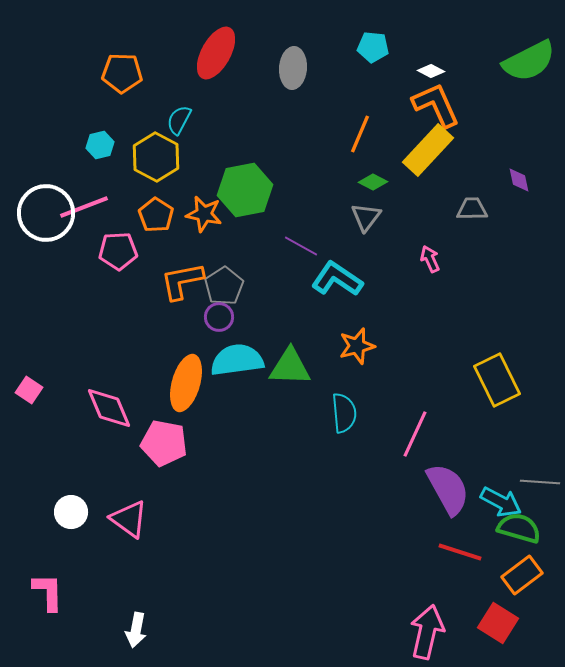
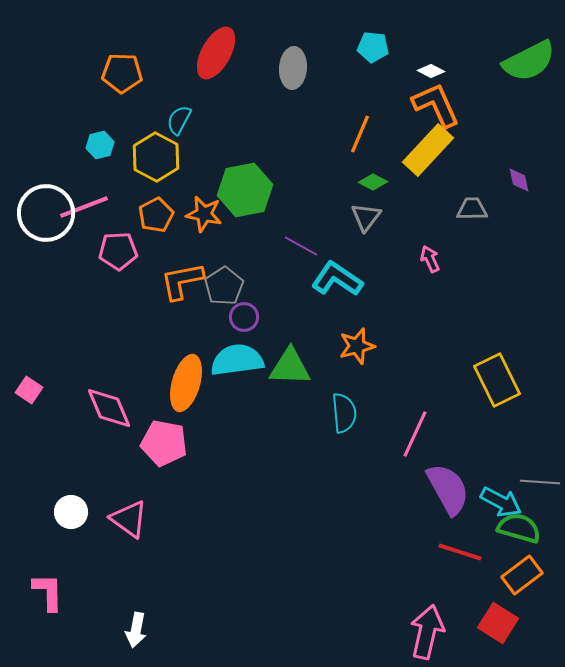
orange pentagon at (156, 215): rotated 12 degrees clockwise
purple circle at (219, 317): moved 25 px right
